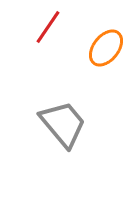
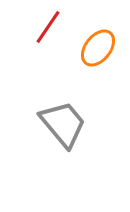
orange ellipse: moved 8 px left
